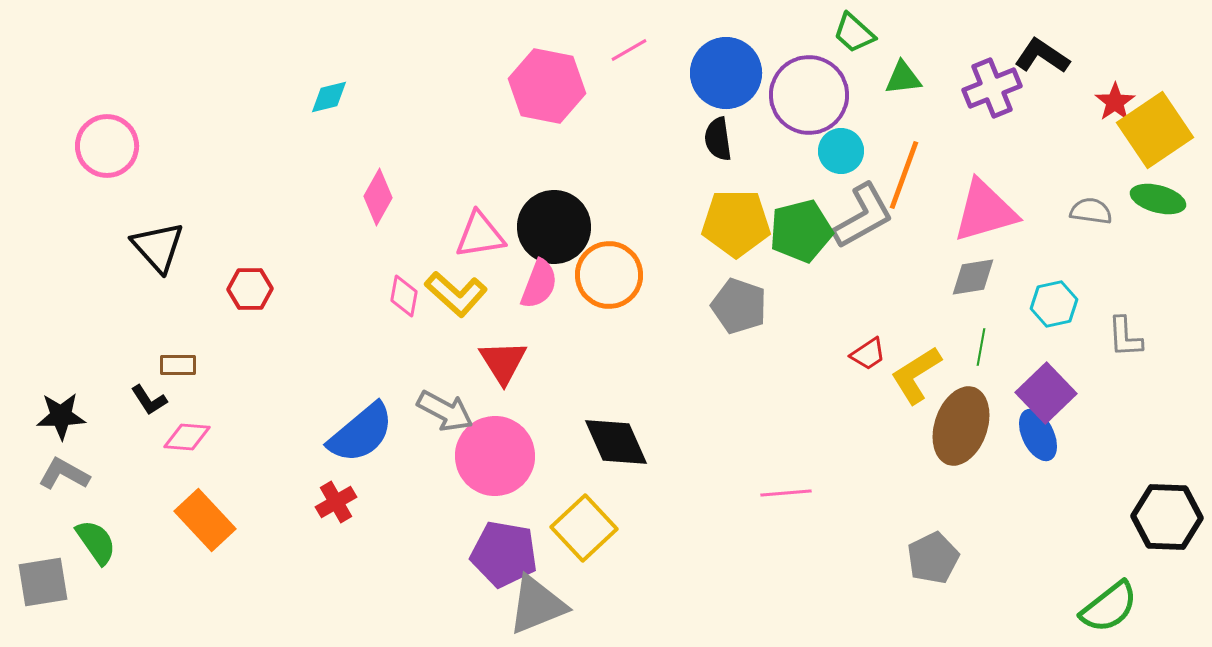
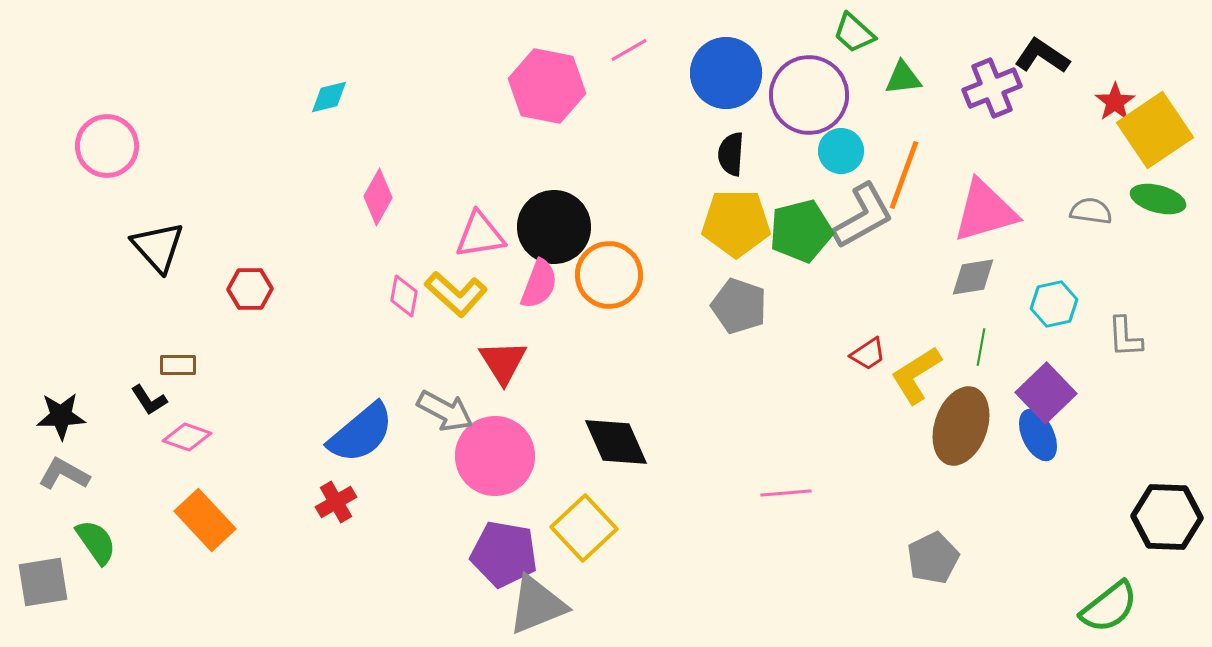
black semicircle at (718, 139): moved 13 px right, 15 px down; rotated 12 degrees clockwise
pink diamond at (187, 437): rotated 15 degrees clockwise
